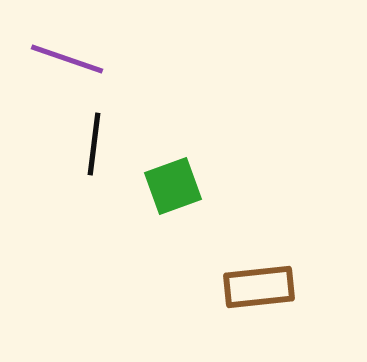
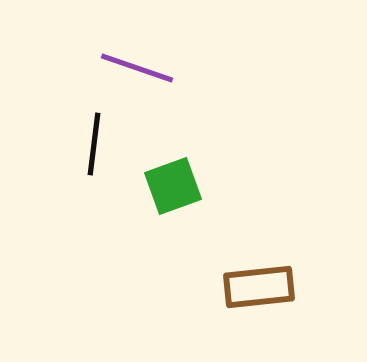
purple line: moved 70 px right, 9 px down
